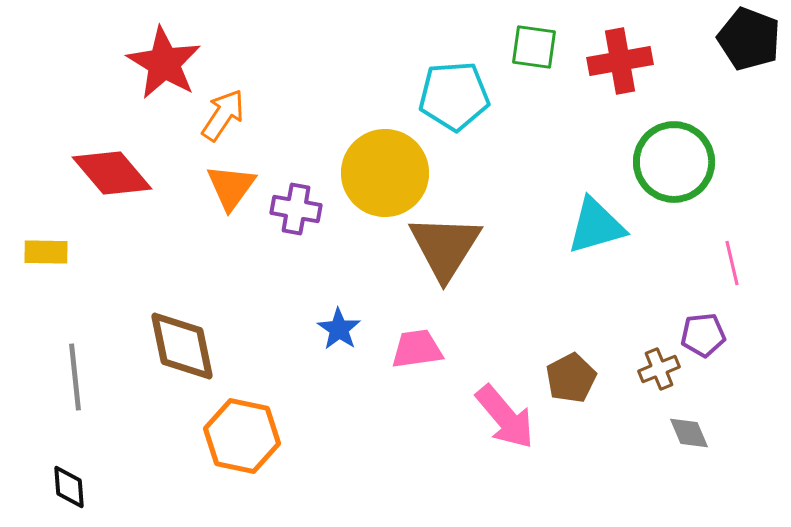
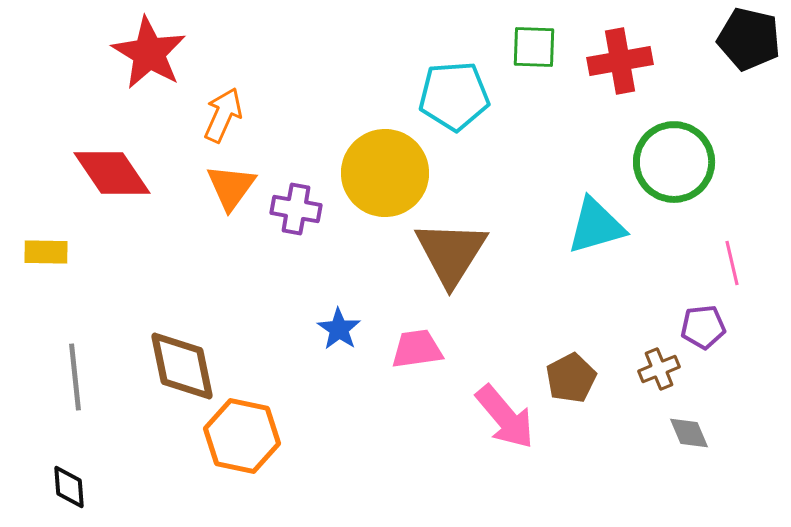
black pentagon: rotated 8 degrees counterclockwise
green square: rotated 6 degrees counterclockwise
red star: moved 15 px left, 10 px up
orange arrow: rotated 10 degrees counterclockwise
red diamond: rotated 6 degrees clockwise
brown triangle: moved 6 px right, 6 px down
purple pentagon: moved 8 px up
brown diamond: moved 20 px down
